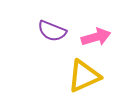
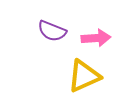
pink arrow: moved 1 px down; rotated 12 degrees clockwise
